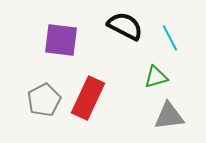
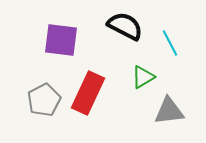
cyan line: moved 5 px down
green triangle: moved 13 px left; rotated 15 degrees counterclockwise
red rectangle: moved 5 px up
gray triangle: moved 5 px up
